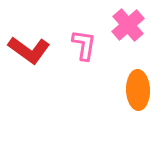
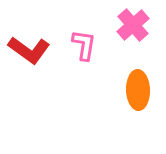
pink cross: moved 5 px right
